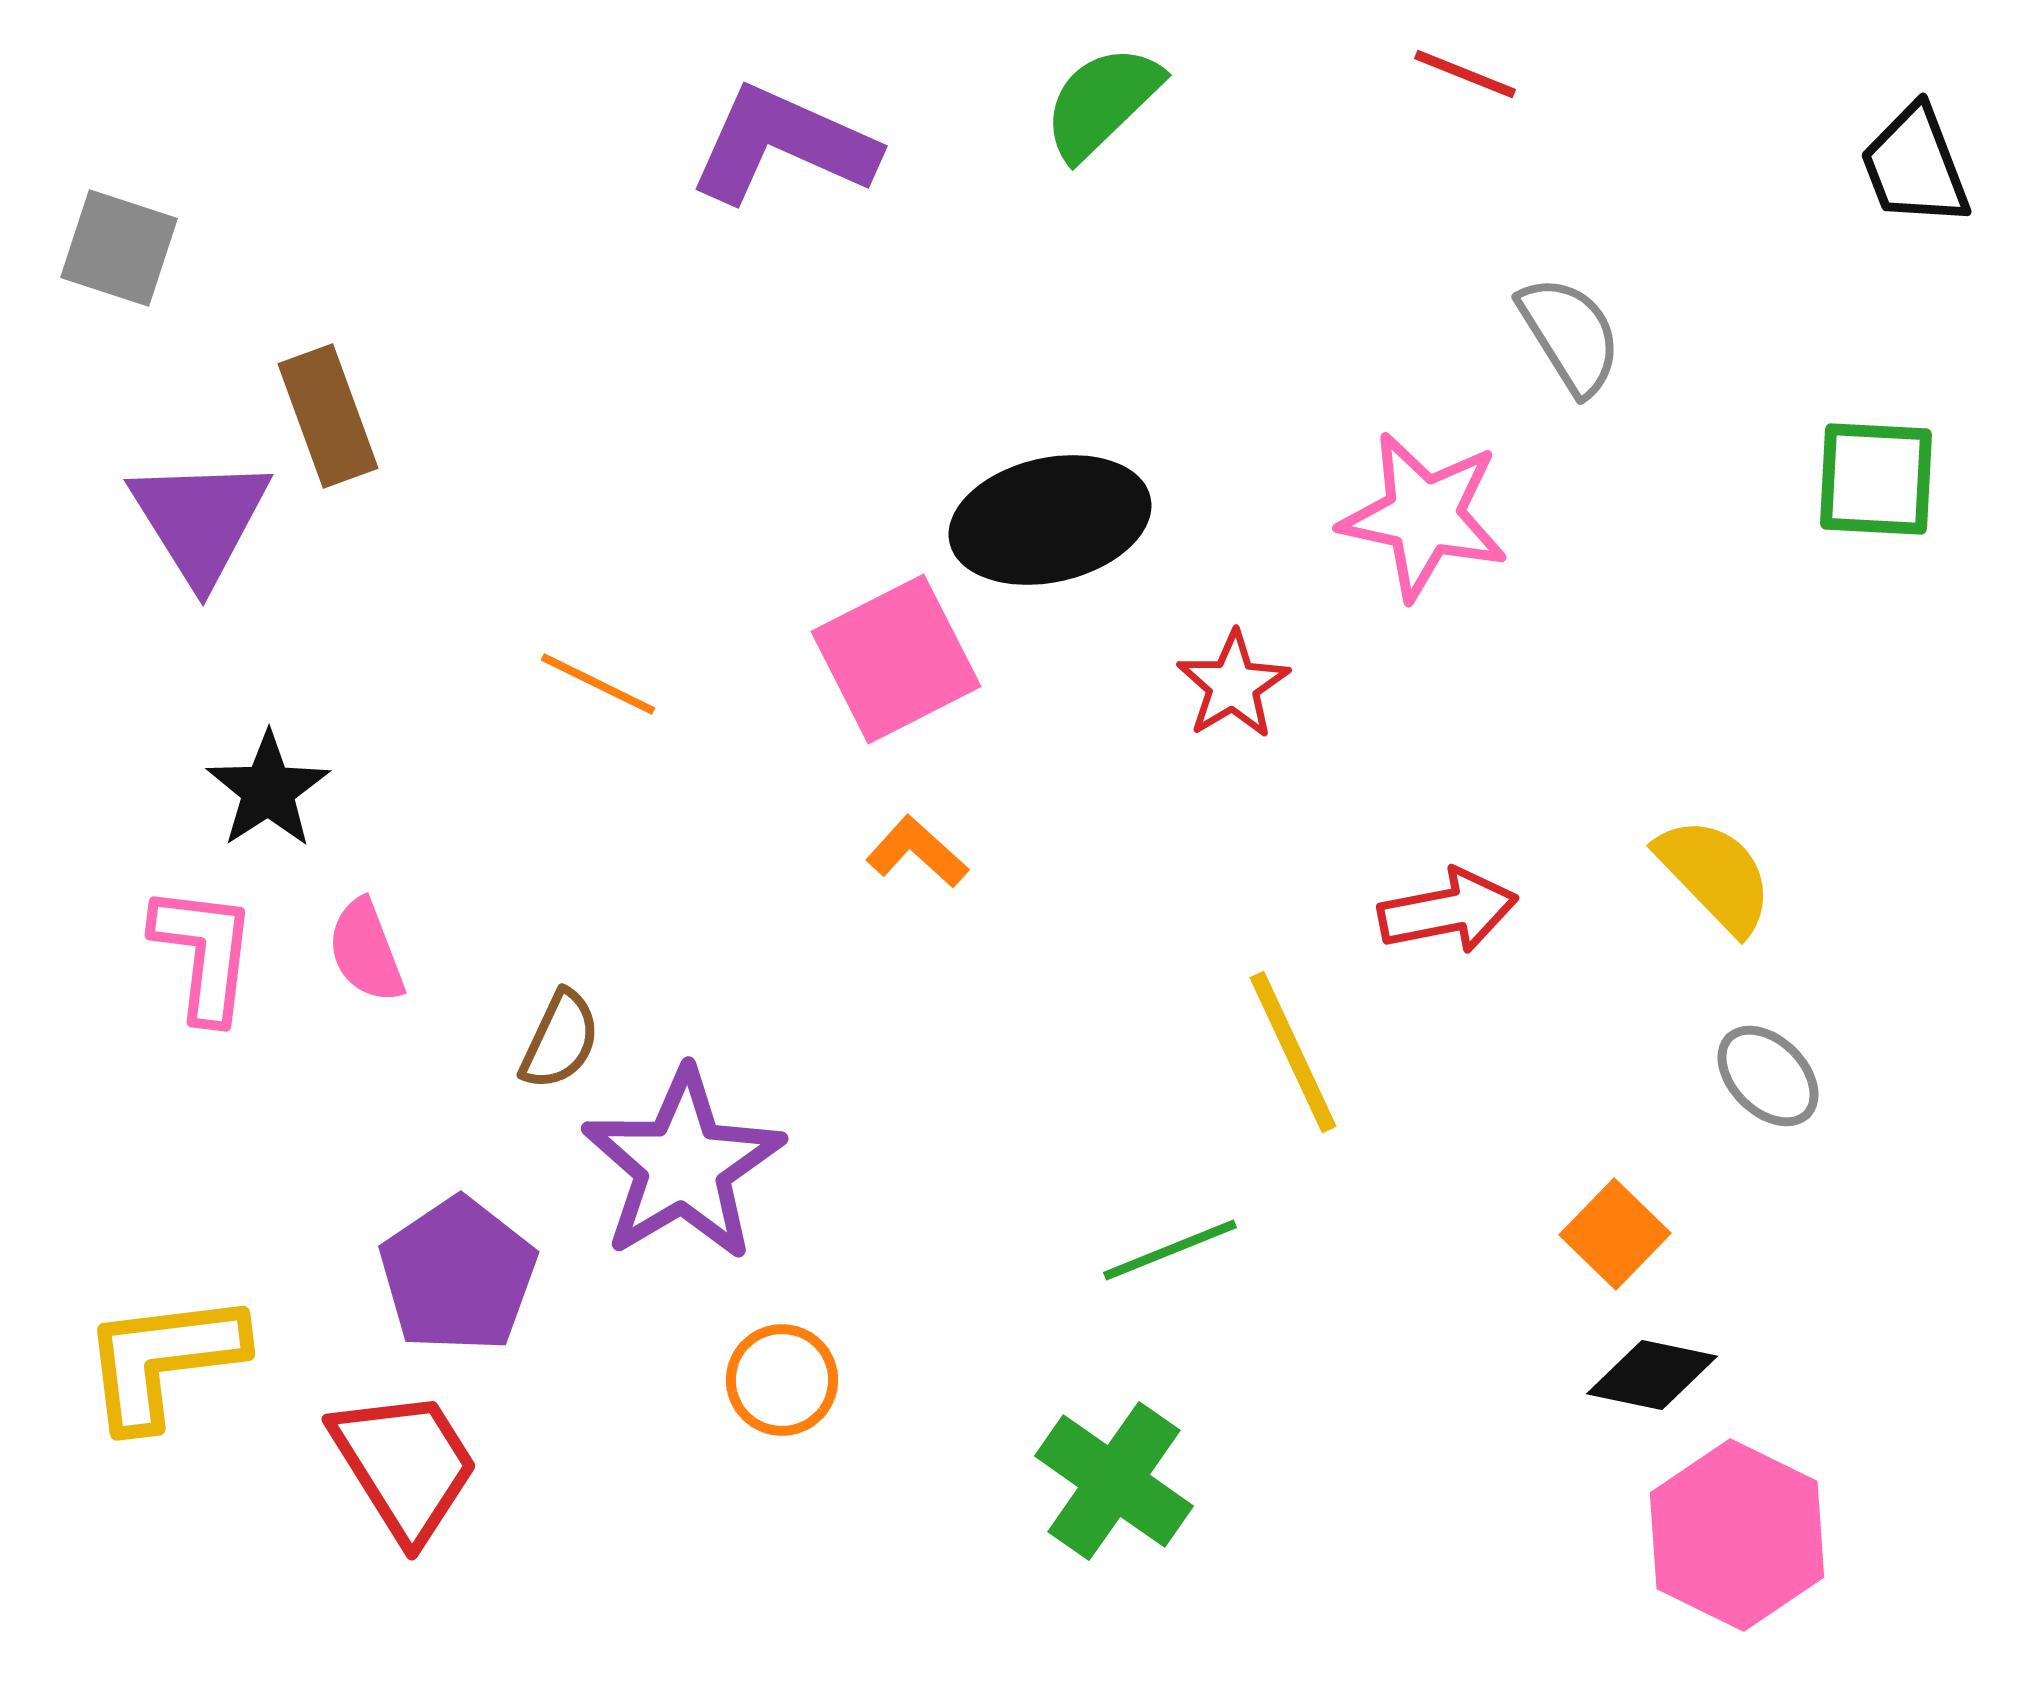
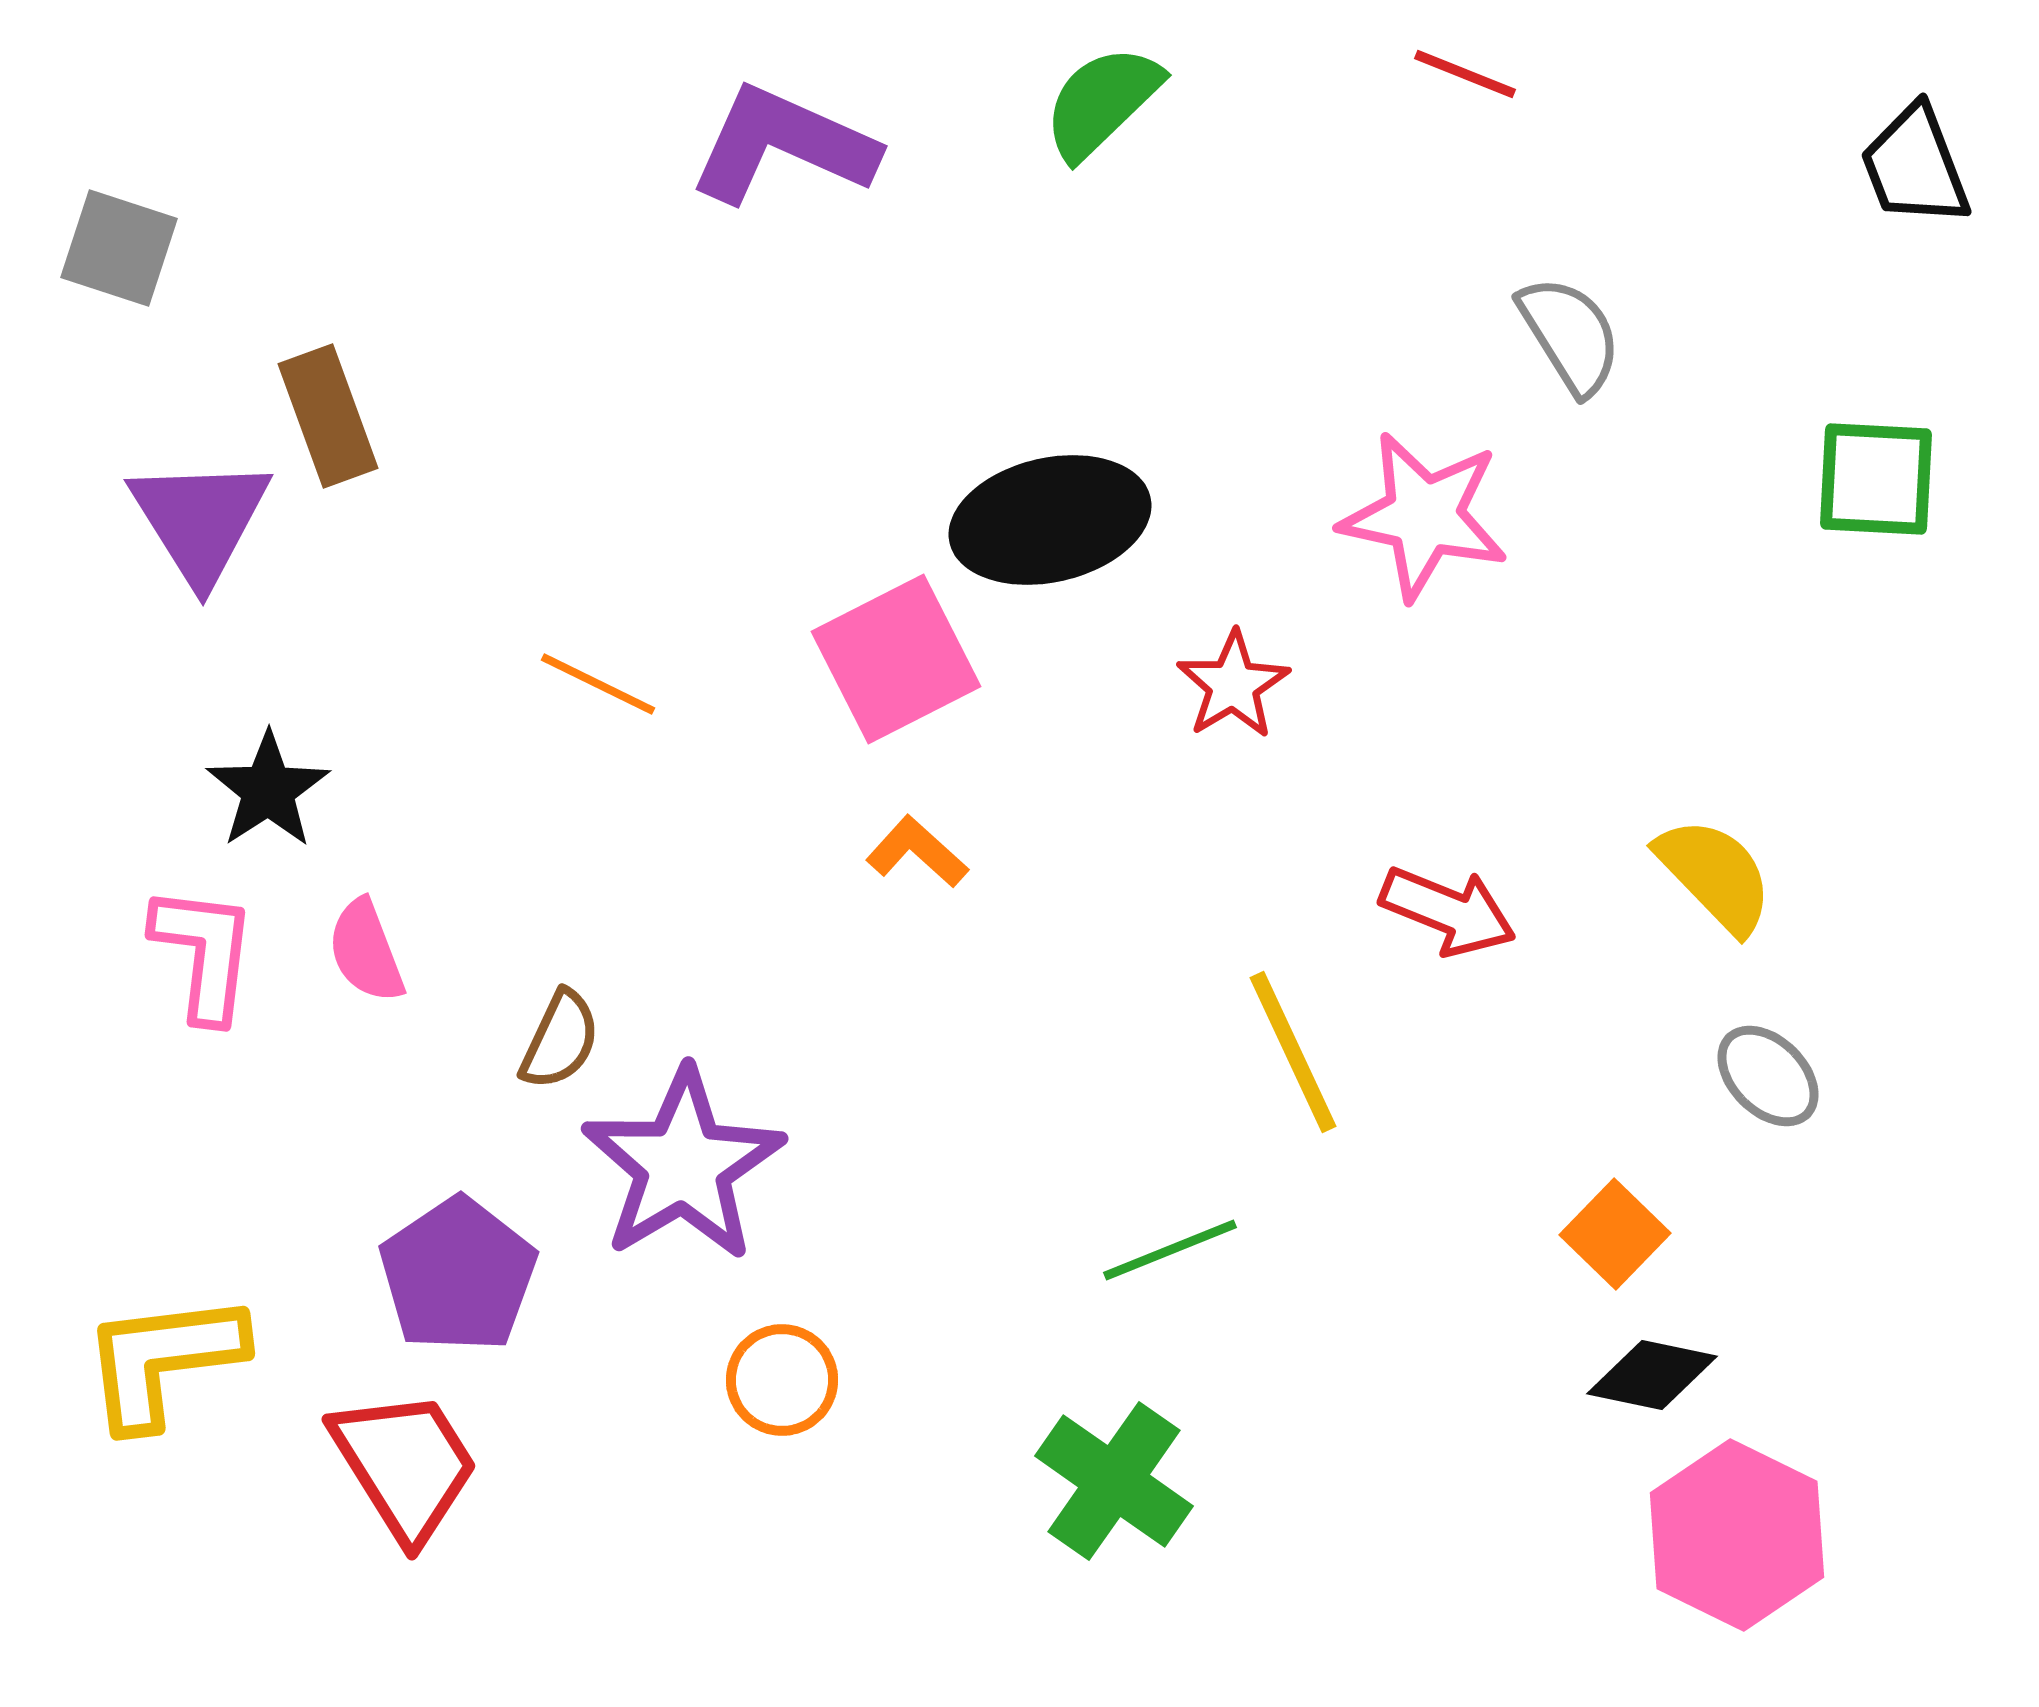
red arrow: rotated 33 degrees clockwise
